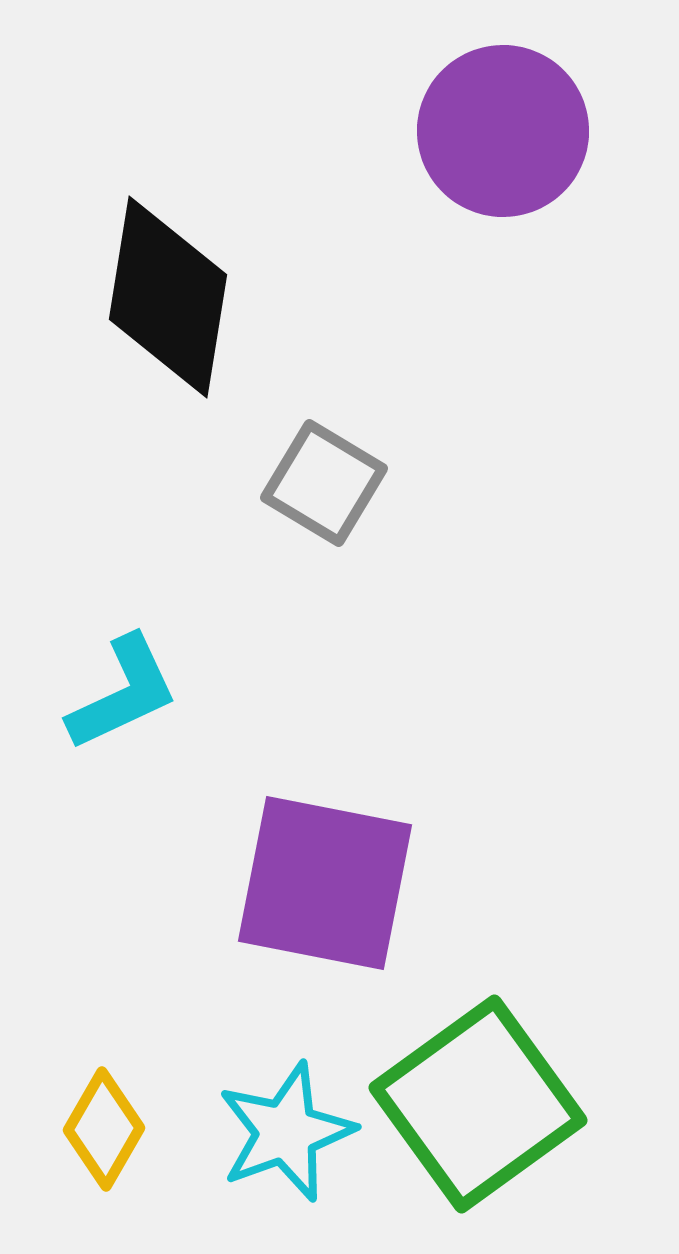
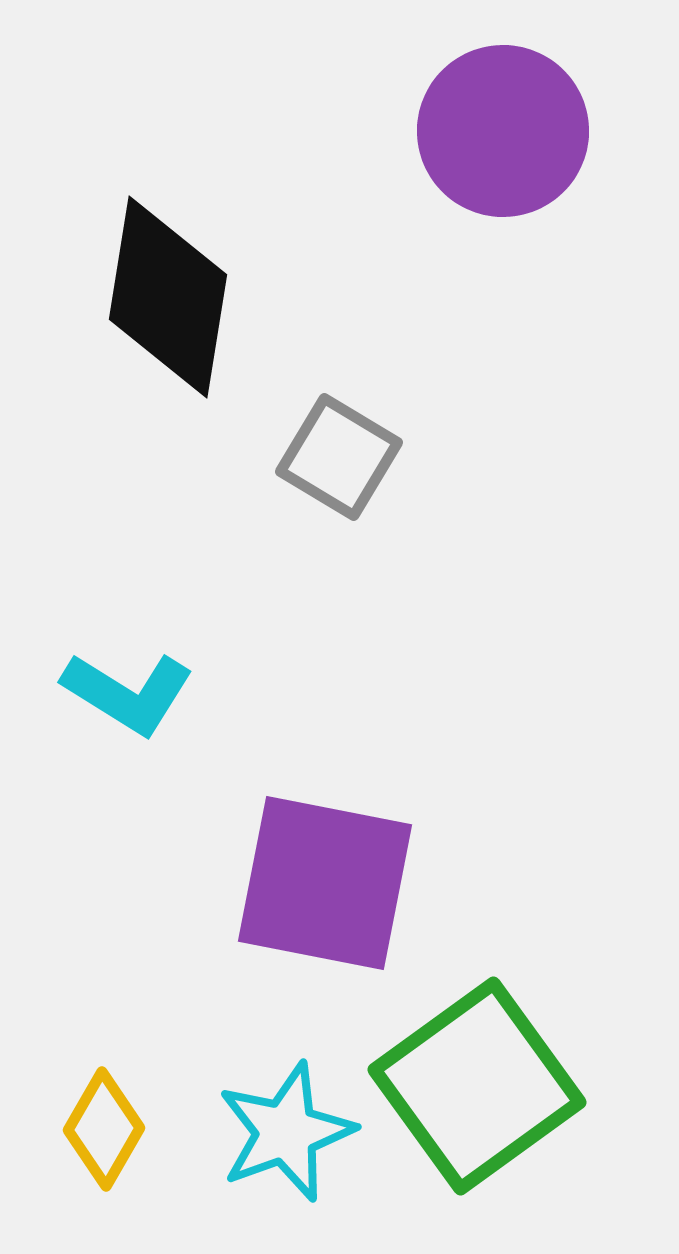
gray square: moved 15 px right, 26 px up
cyan L-shape: moved 5 px right; rotated 57 degrees clockwise
green square: moved 1 px left, 18 px up
